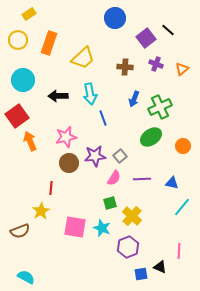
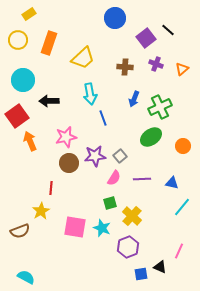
black arrow: moved 9 px left, 5 px down
pink line: rotated 21 degrees clockwise
